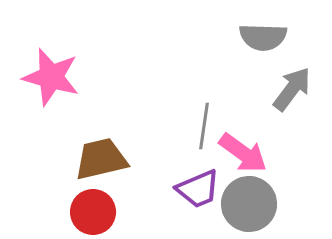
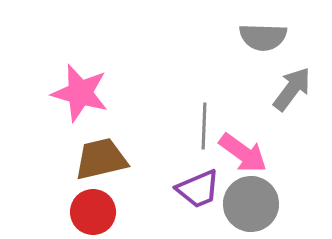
pink star: moved 29 px right, 16 px down
gray line: rotated 6 degrees counterclockwise
gray circle: moved 2 px right
